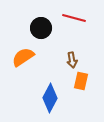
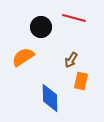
black circle: moved 1 px up
brown arrow: moved 1 px left; rotated 42 degrees clockwise
blue diamond: rotated 28 degrees counterclockwise
